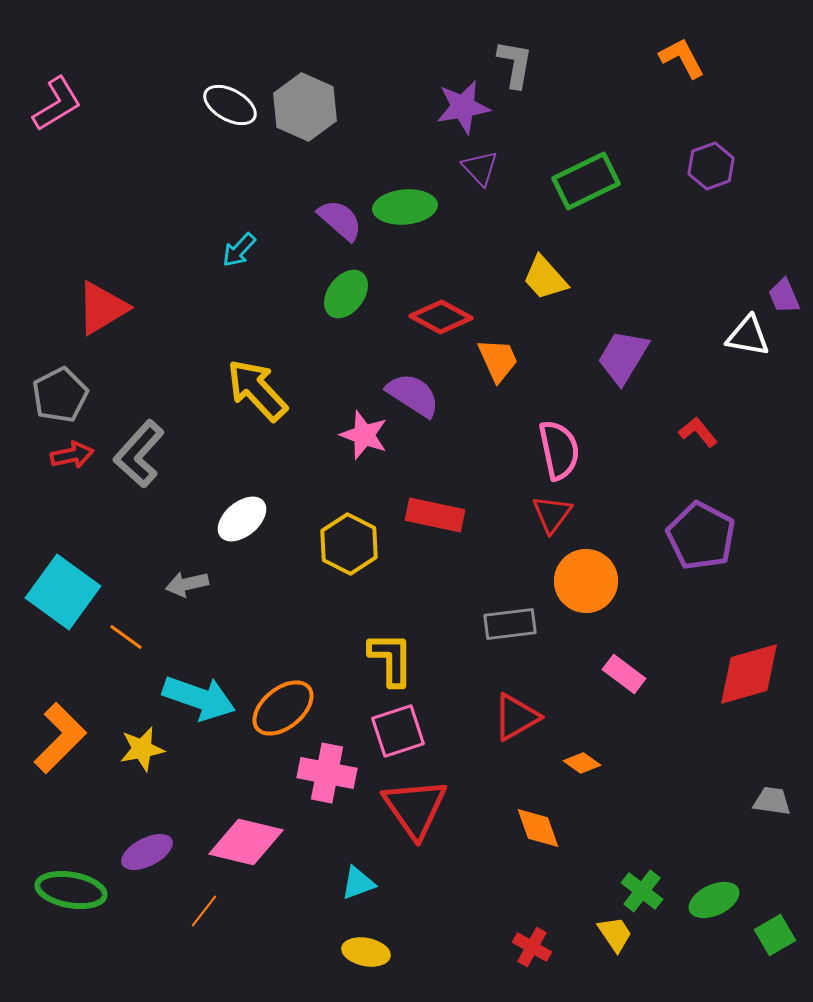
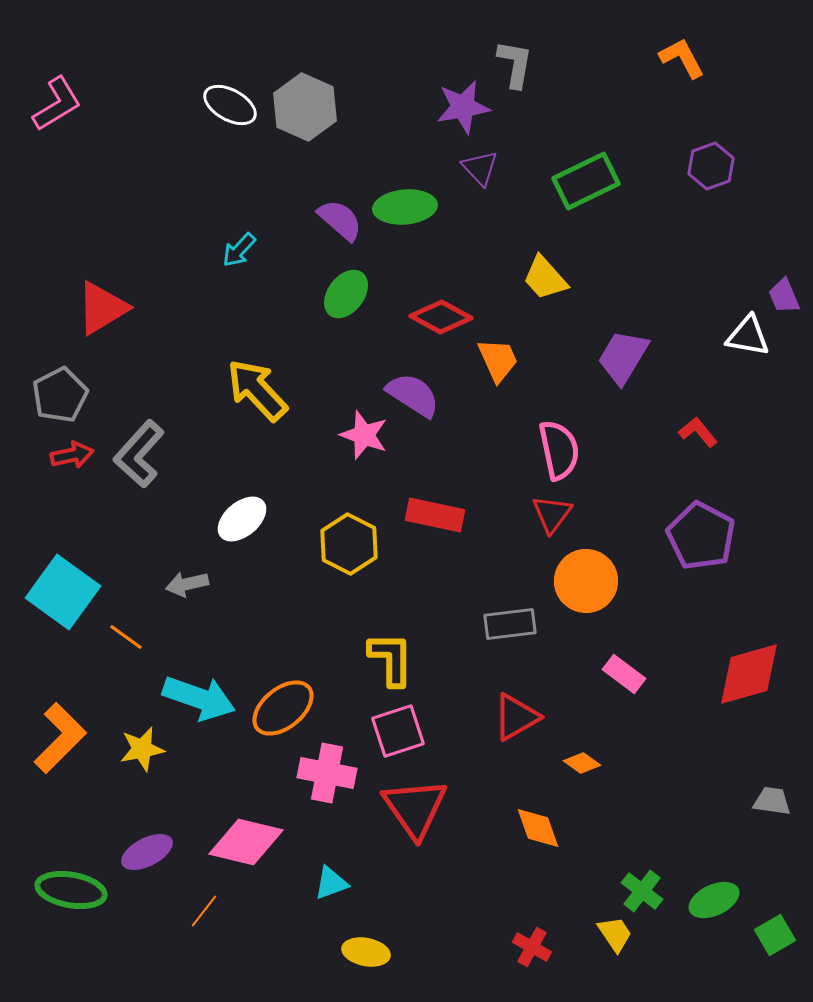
cyan triangle at (358, 883): moved 27 px left
